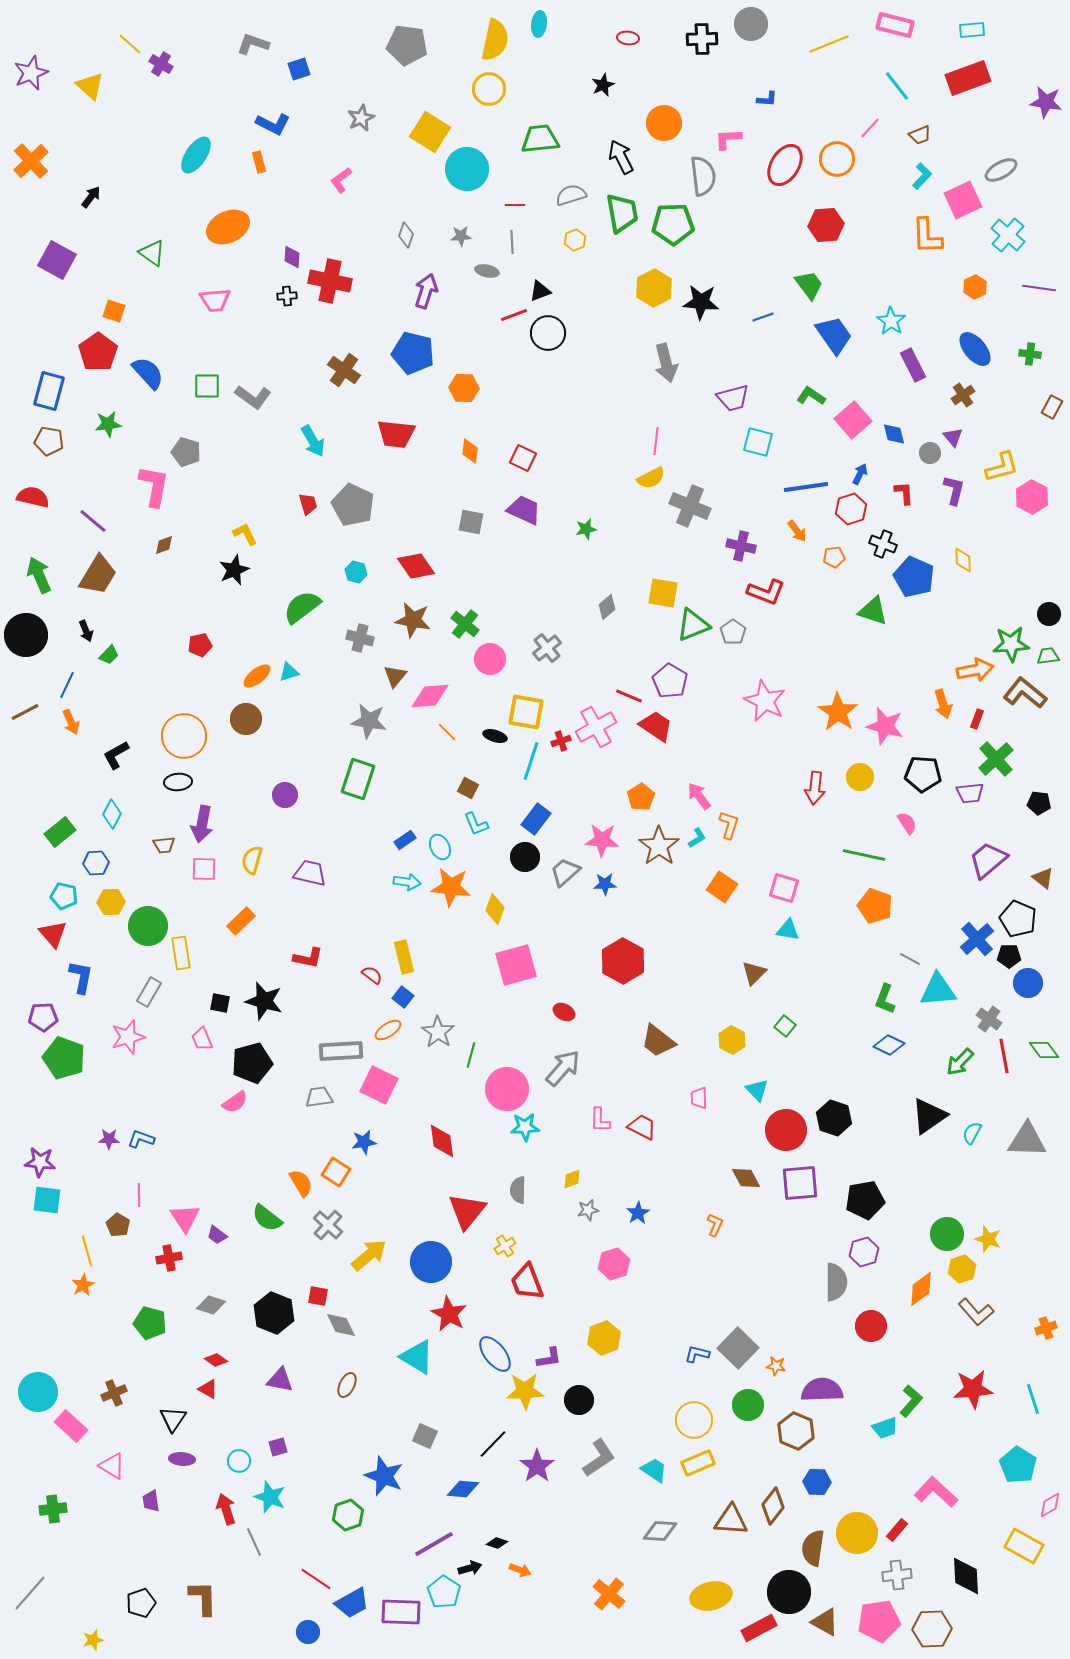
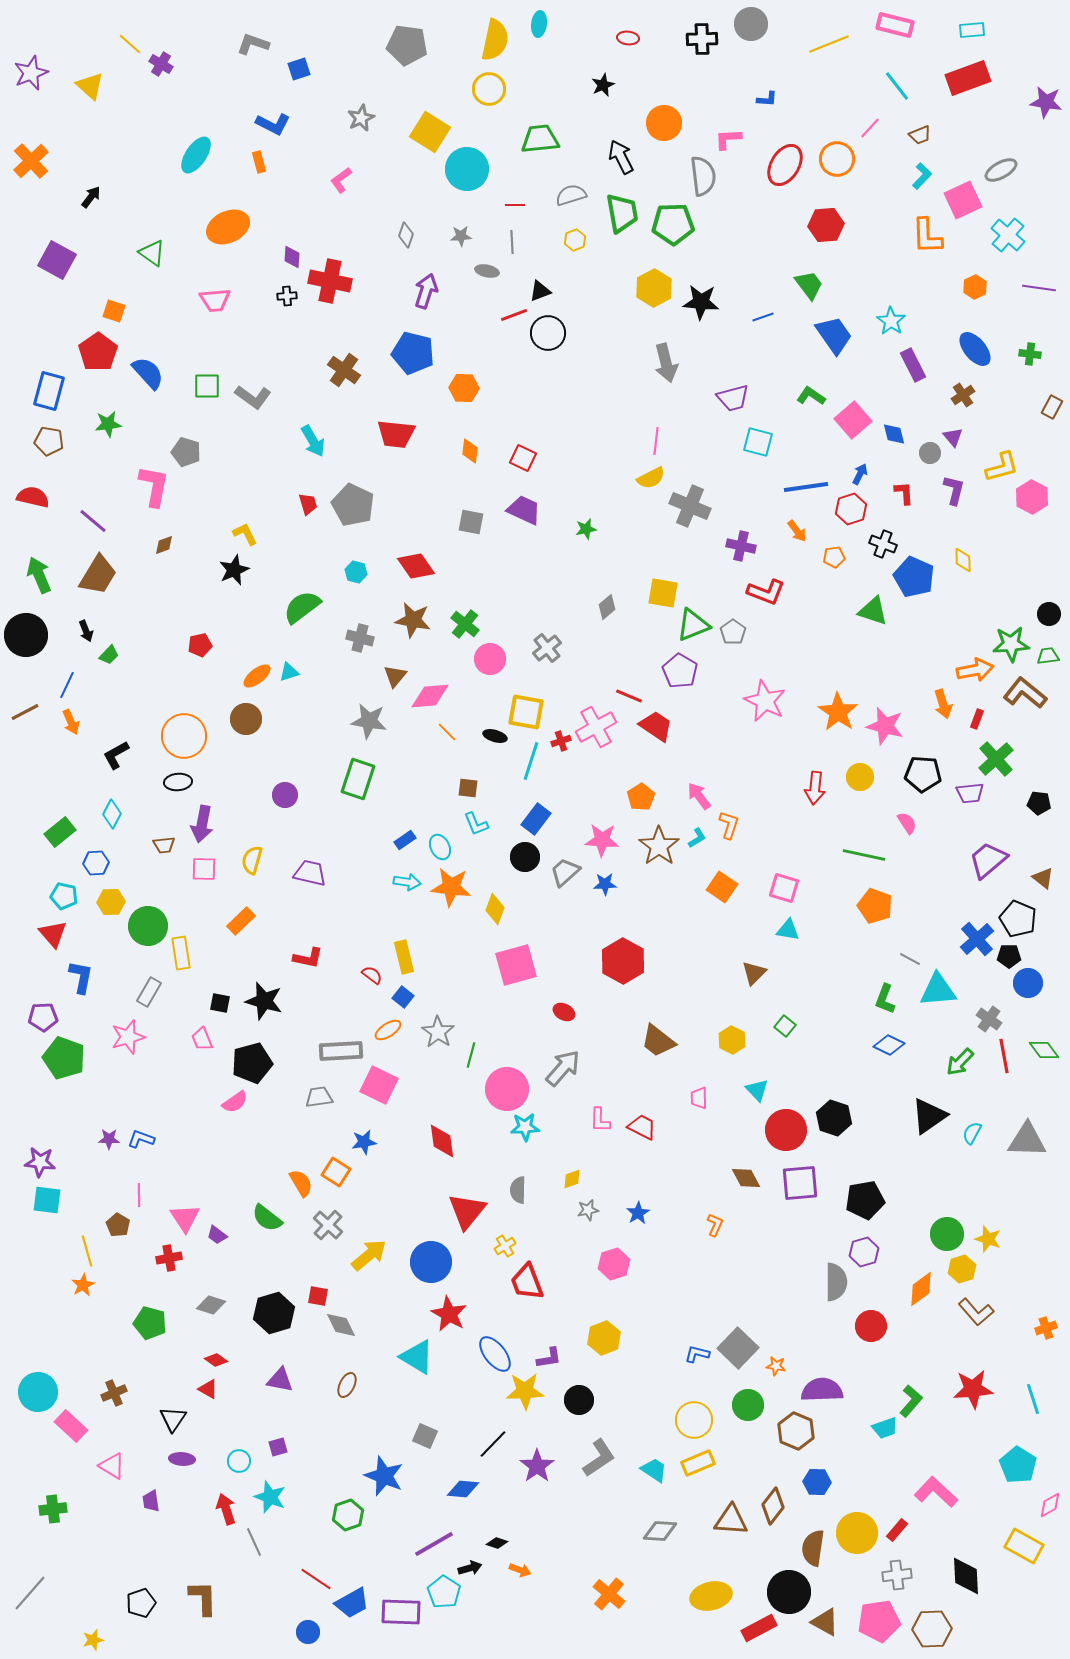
purple pentagon at (670, 681): moved 10 px right, 10 px up
brown square at (468, 788): rotated 20 degrees counterclockwise
black hexagon at (274, 1313): rotated 21 degrees clockwise
